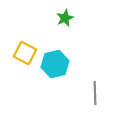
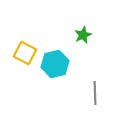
green star: moved 18 px right, 17 px down
